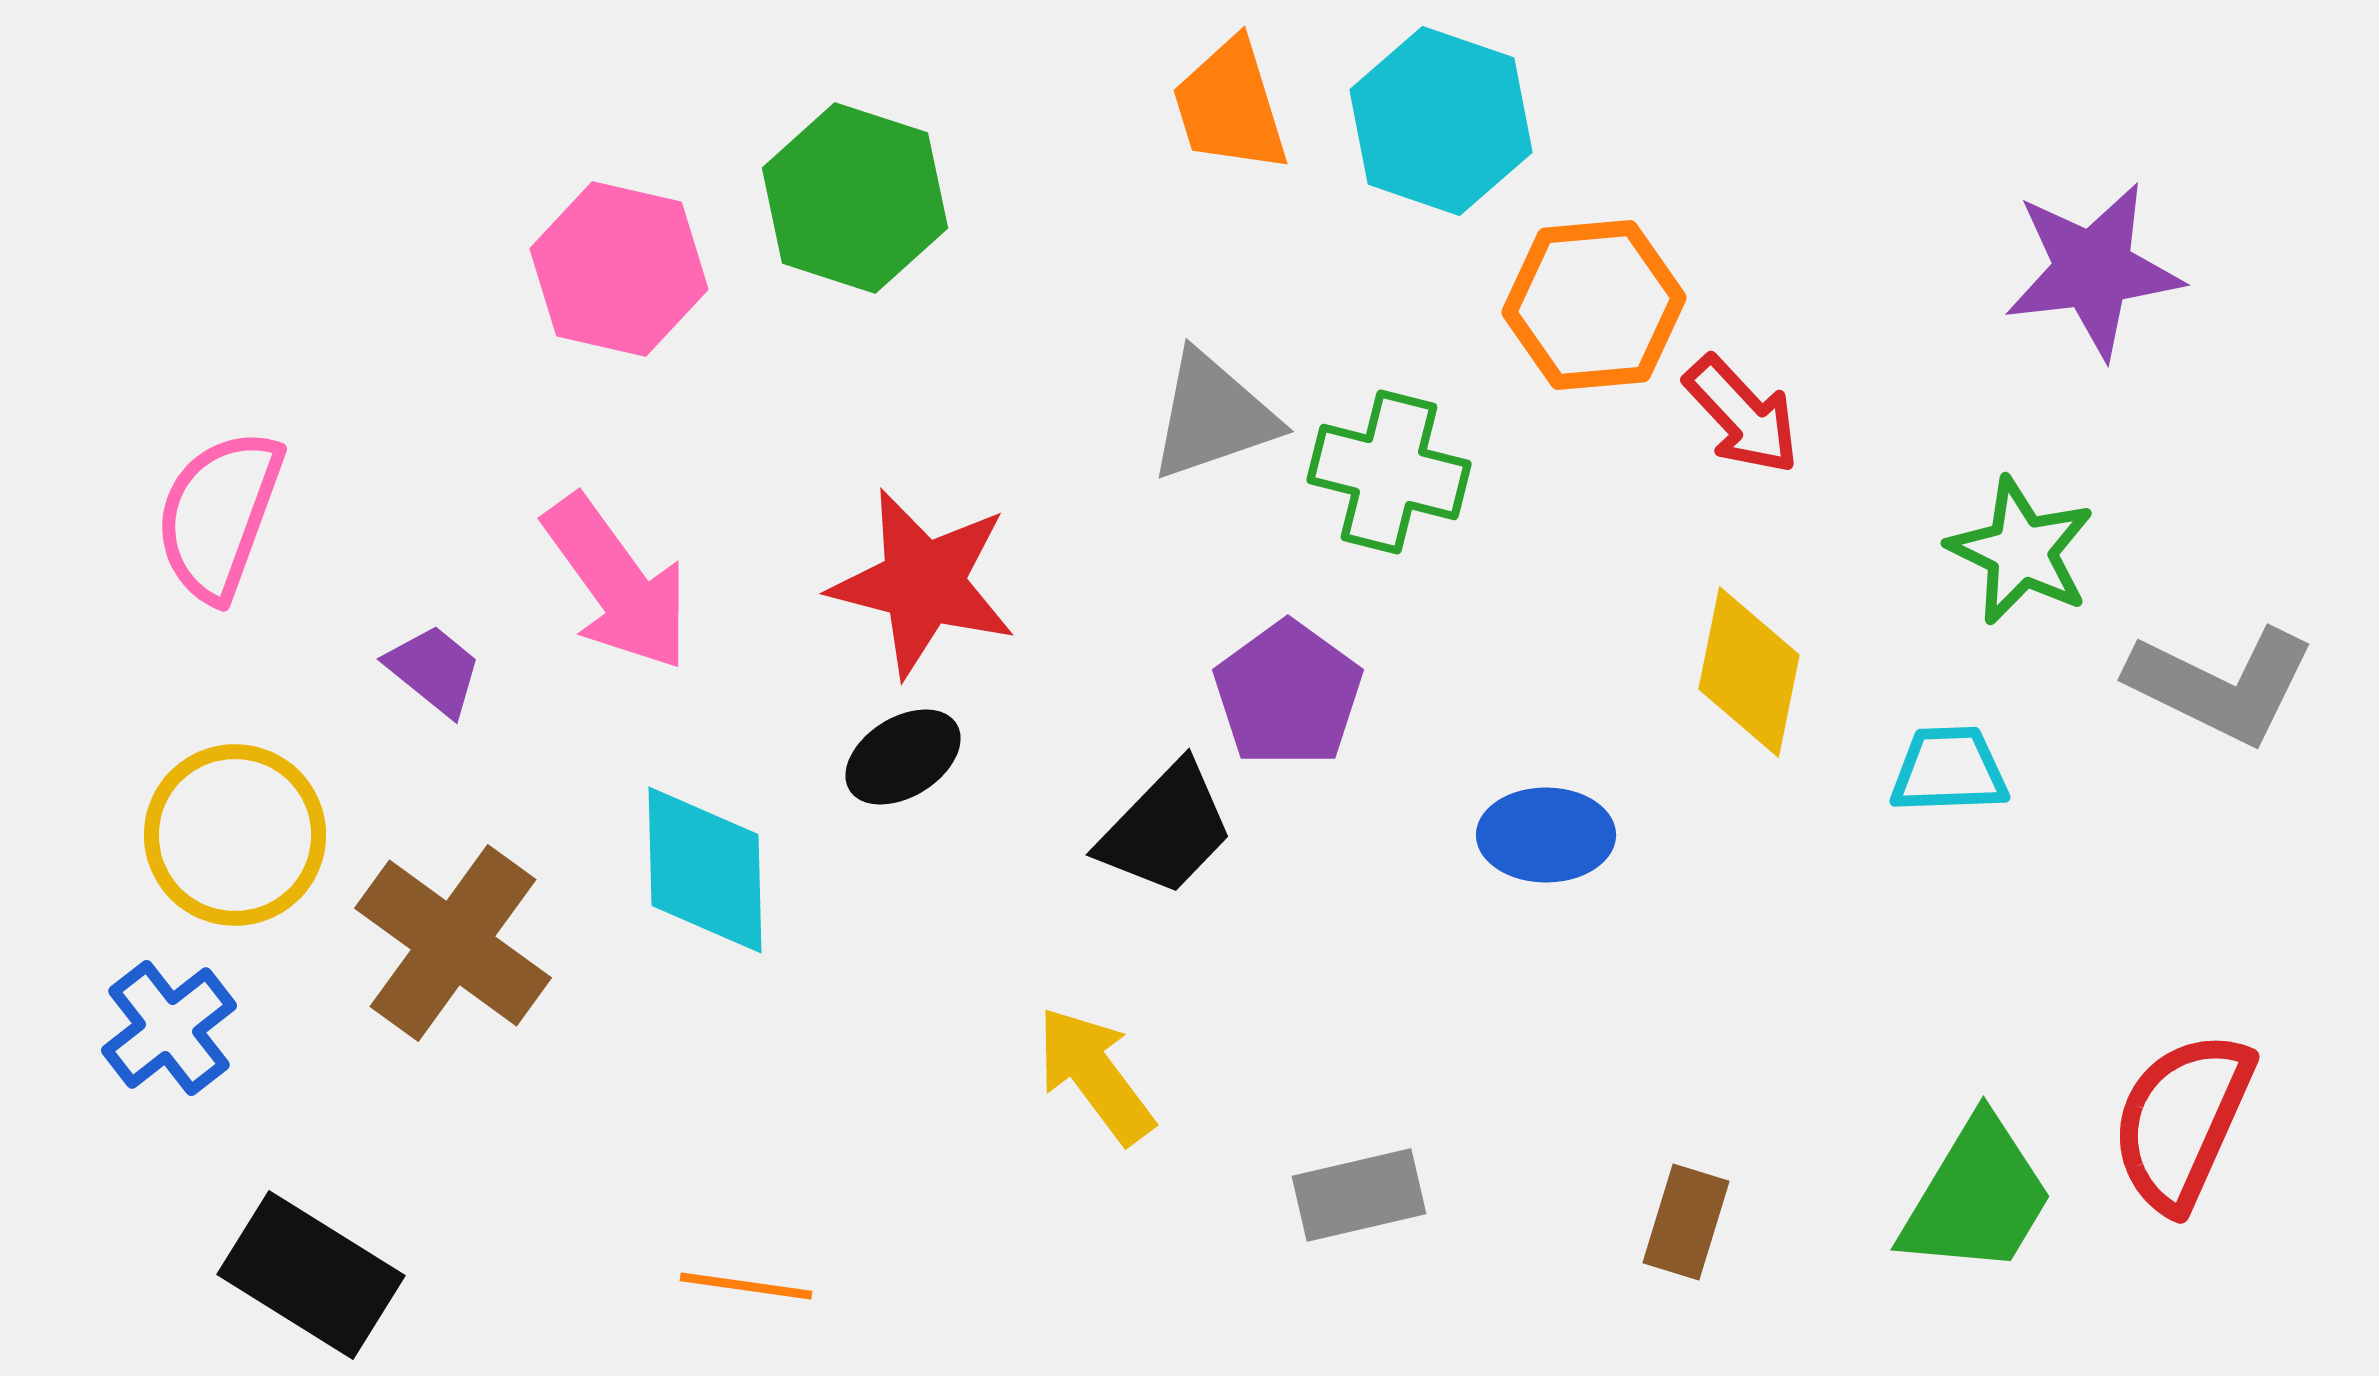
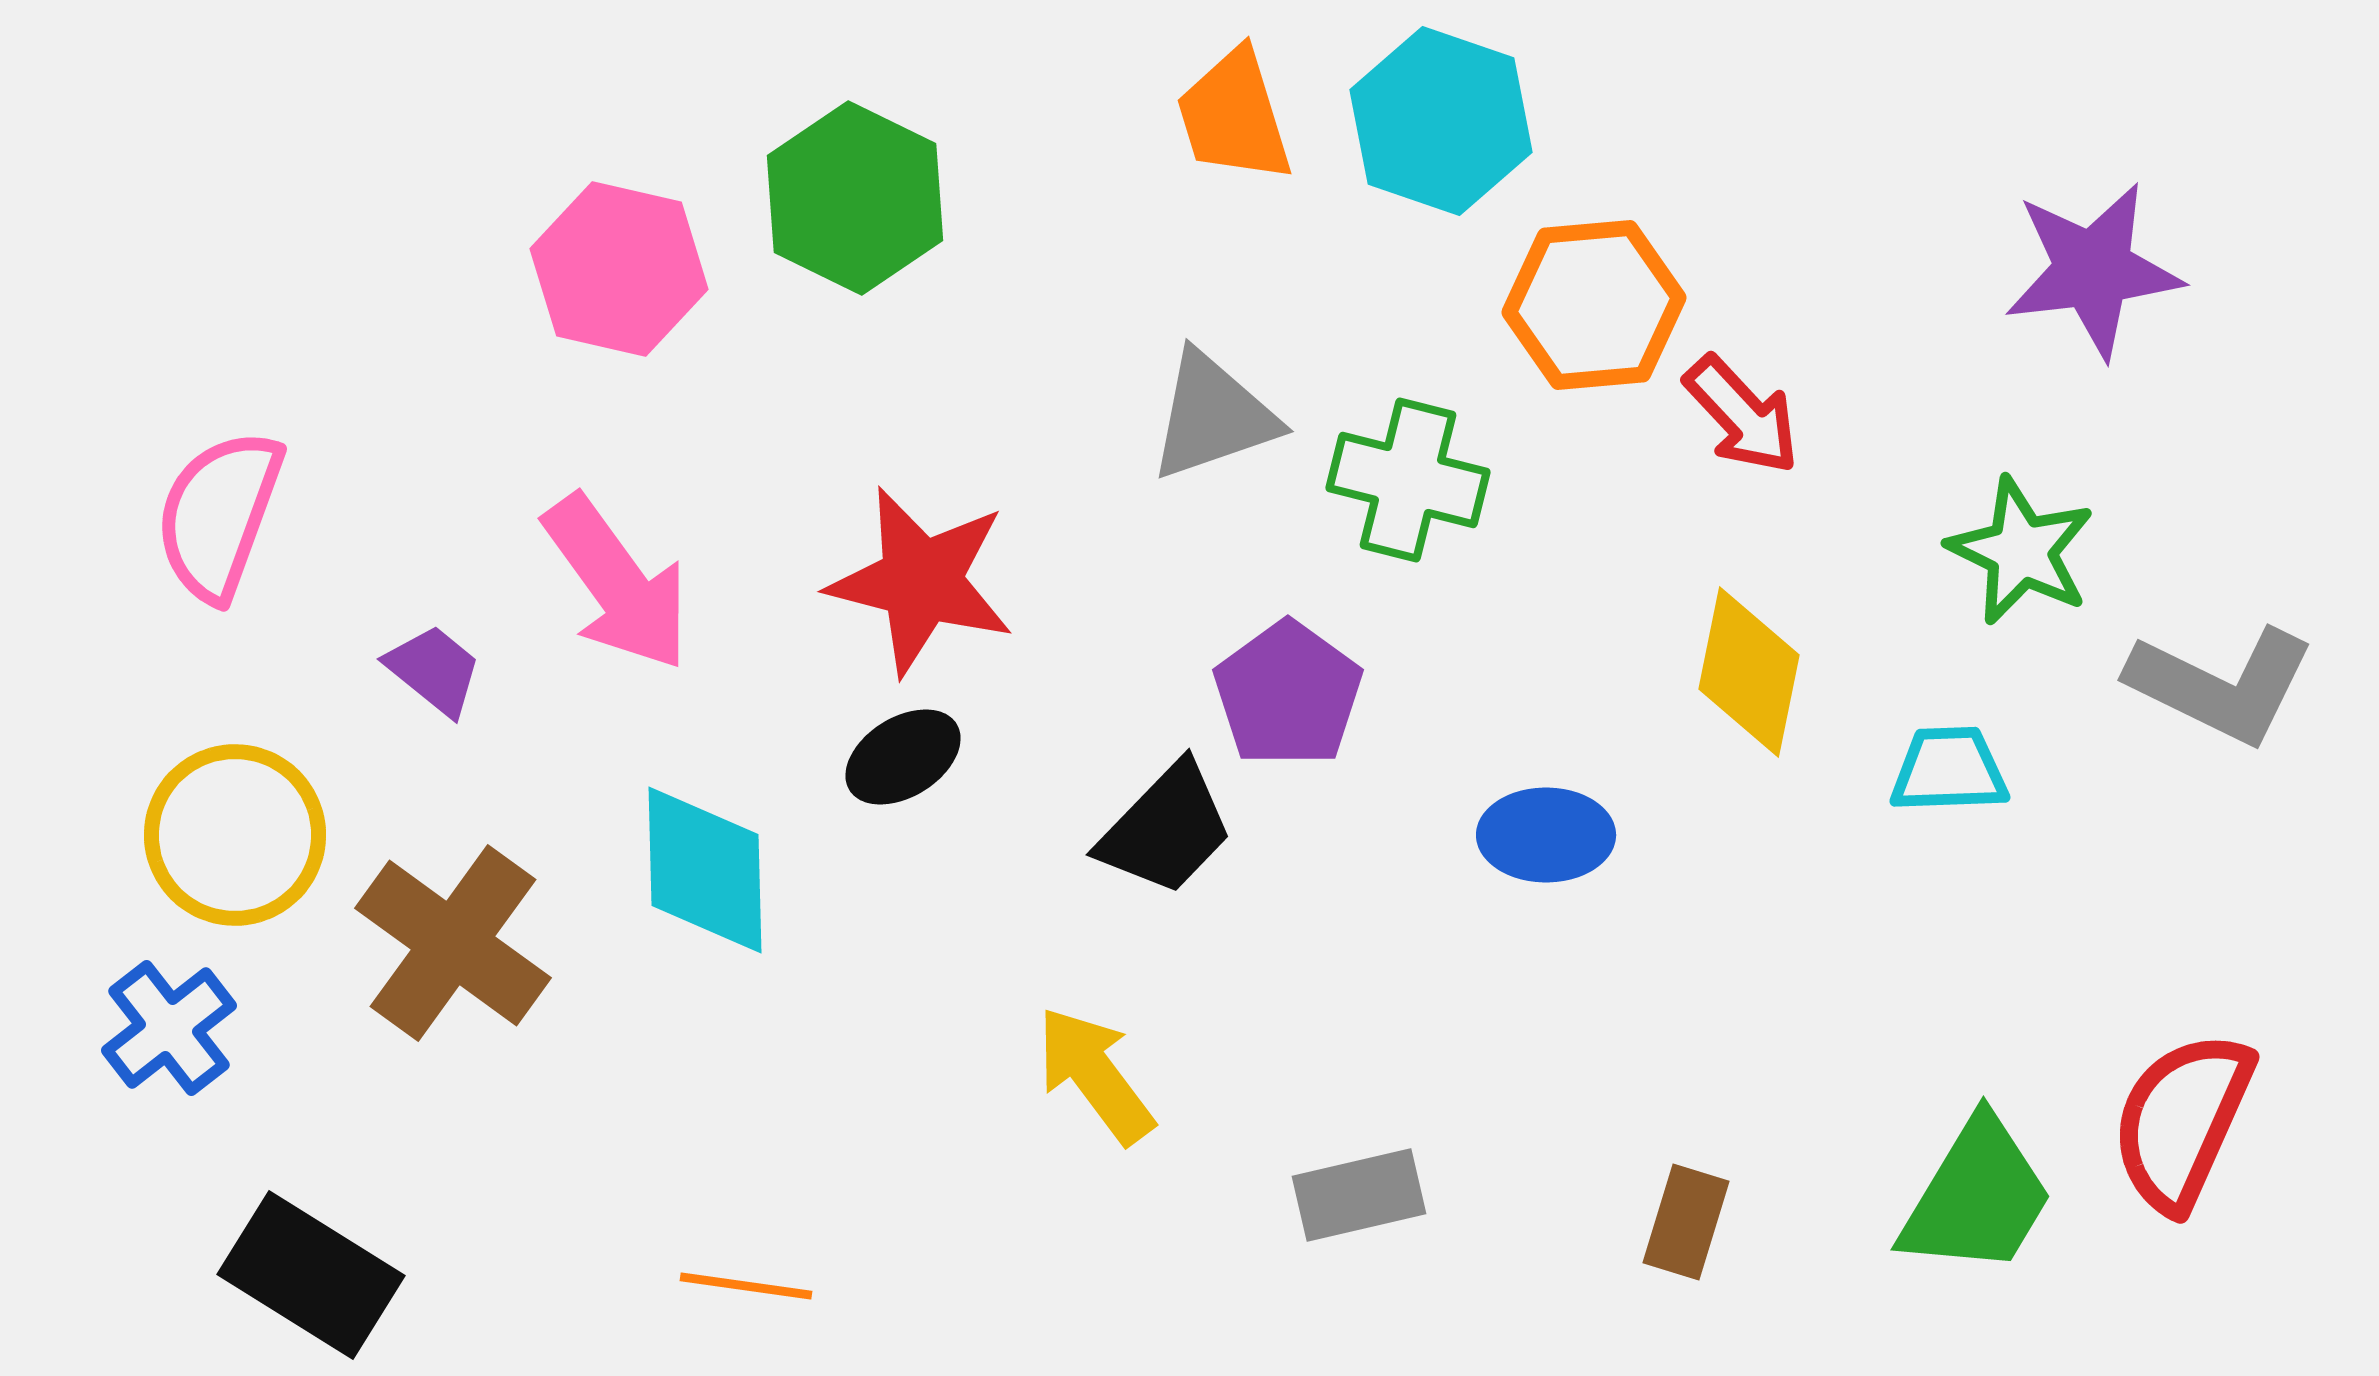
orange trapezoid: moved 4 px right, 10 px down
green hexagon: rotated 8 degrees clockwise
green cross: moved 19 px right, 8 px down
red star: moved 2 px left, 2 px up
